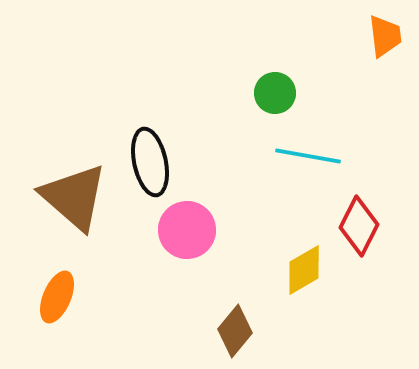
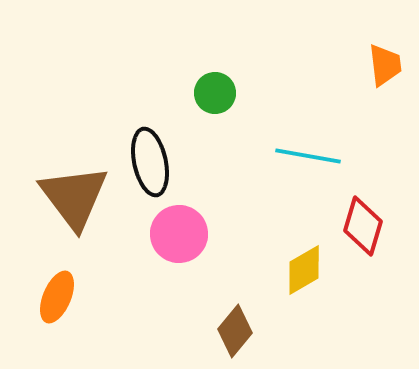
orange trapezoid: moved 29 px down
green circle: moved 60 px left
brown triangle: rotated 12 degrees clockwise
red diamond: moved 4 px right; rotated 10 degrees counterclockwise
pink circle: moved 8 px left, 4 px down
